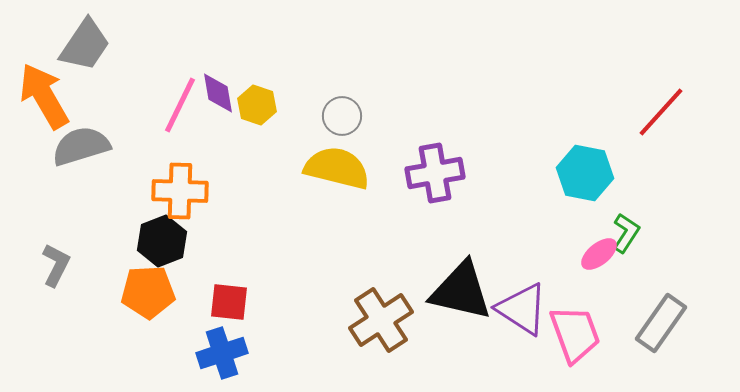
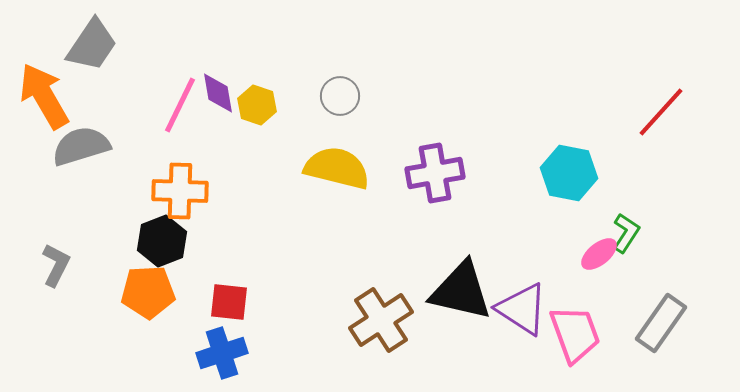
gray trapezoid: moved 7 px right
gray circle: moved 2 px left, 20 px up
cyan hexagon: moved 16 px left
